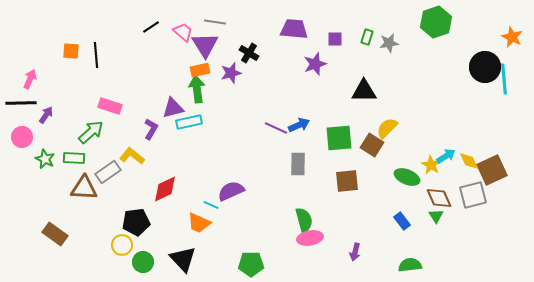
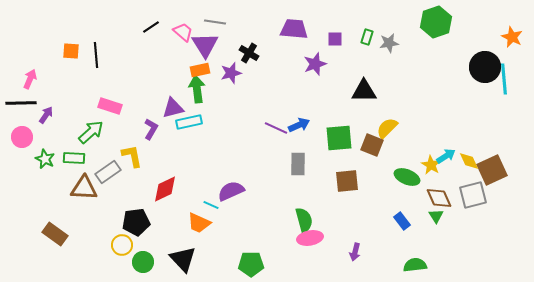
brown square at (372, 145): rotated 10 degrees counterclockwise
yellow L-shape at (132, 156): rotated 40 degrees clockwise
green semicircle at (410, 265): moved 5 px right
